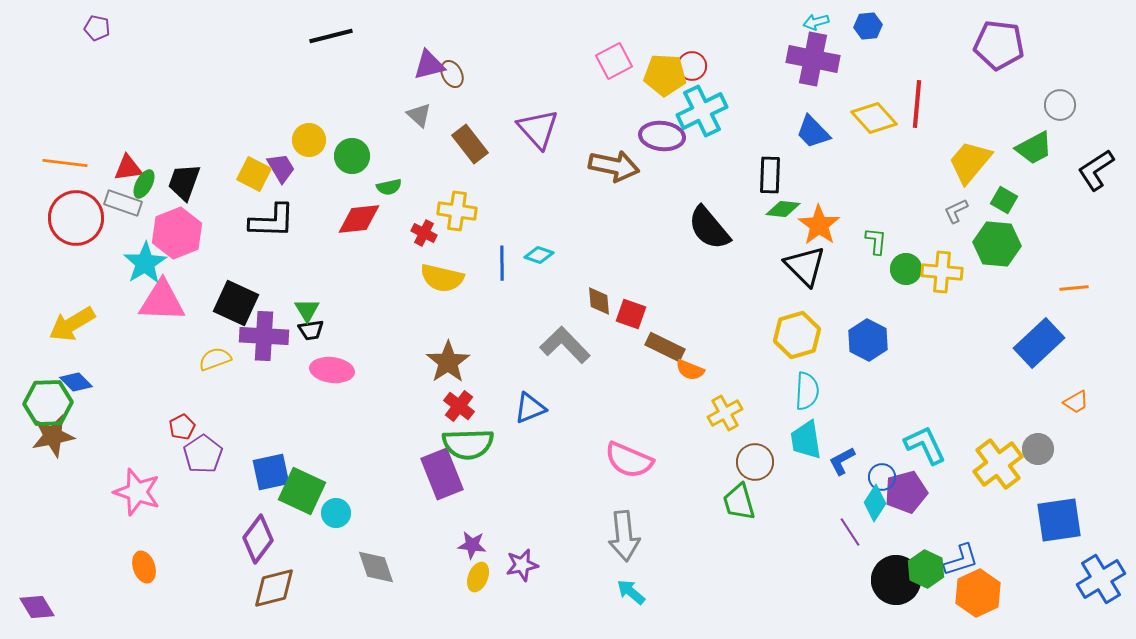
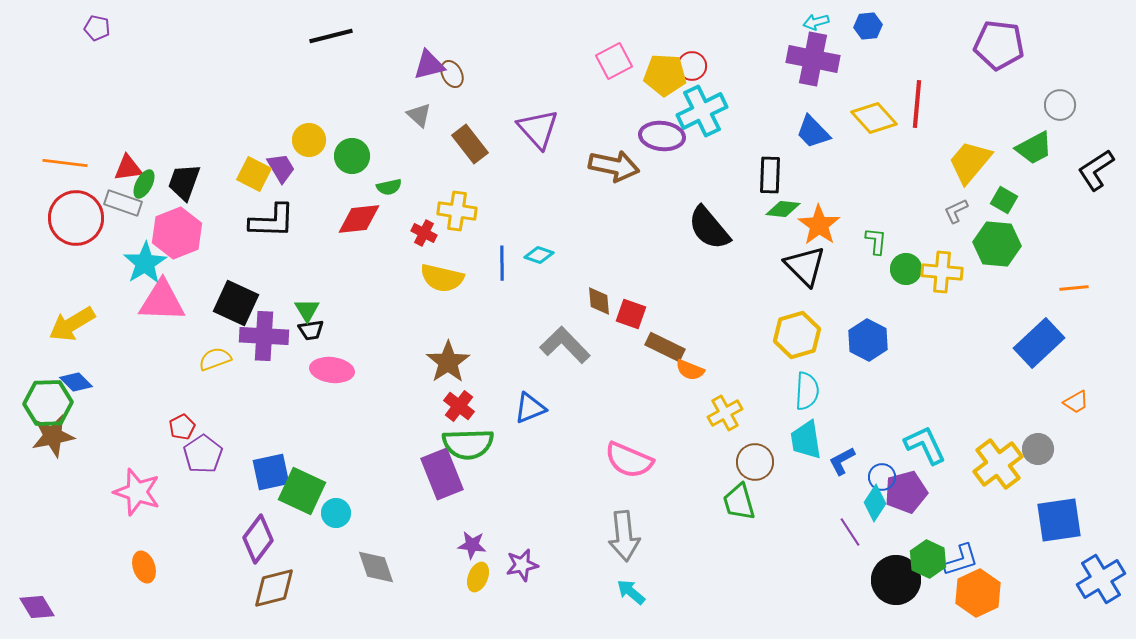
green hexagon at (926, 569): moved 2 px right, 10 px up
